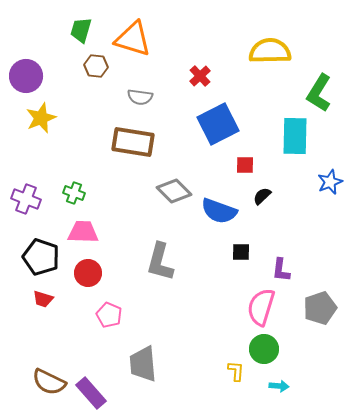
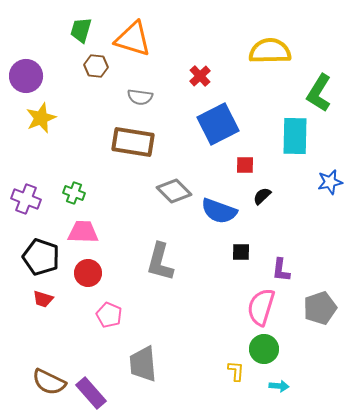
blue star: rotated 10 degrees clockwise
